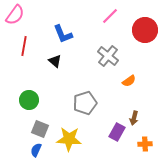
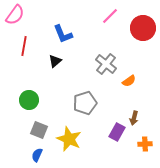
red circle: moved 2 px left, 2 px up
gray cross: moved 2 px left, 8 px down
black triangle: rotated 40 degrees clockwise
gray square: moved 1 px left, 1 px down
yellow star: rotated 20 degrees clockwise
blue semicircle: moved 1 px right, 5 px down
